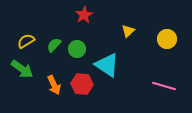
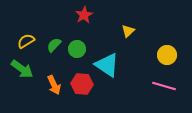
yellow circle: moved 16 px down
